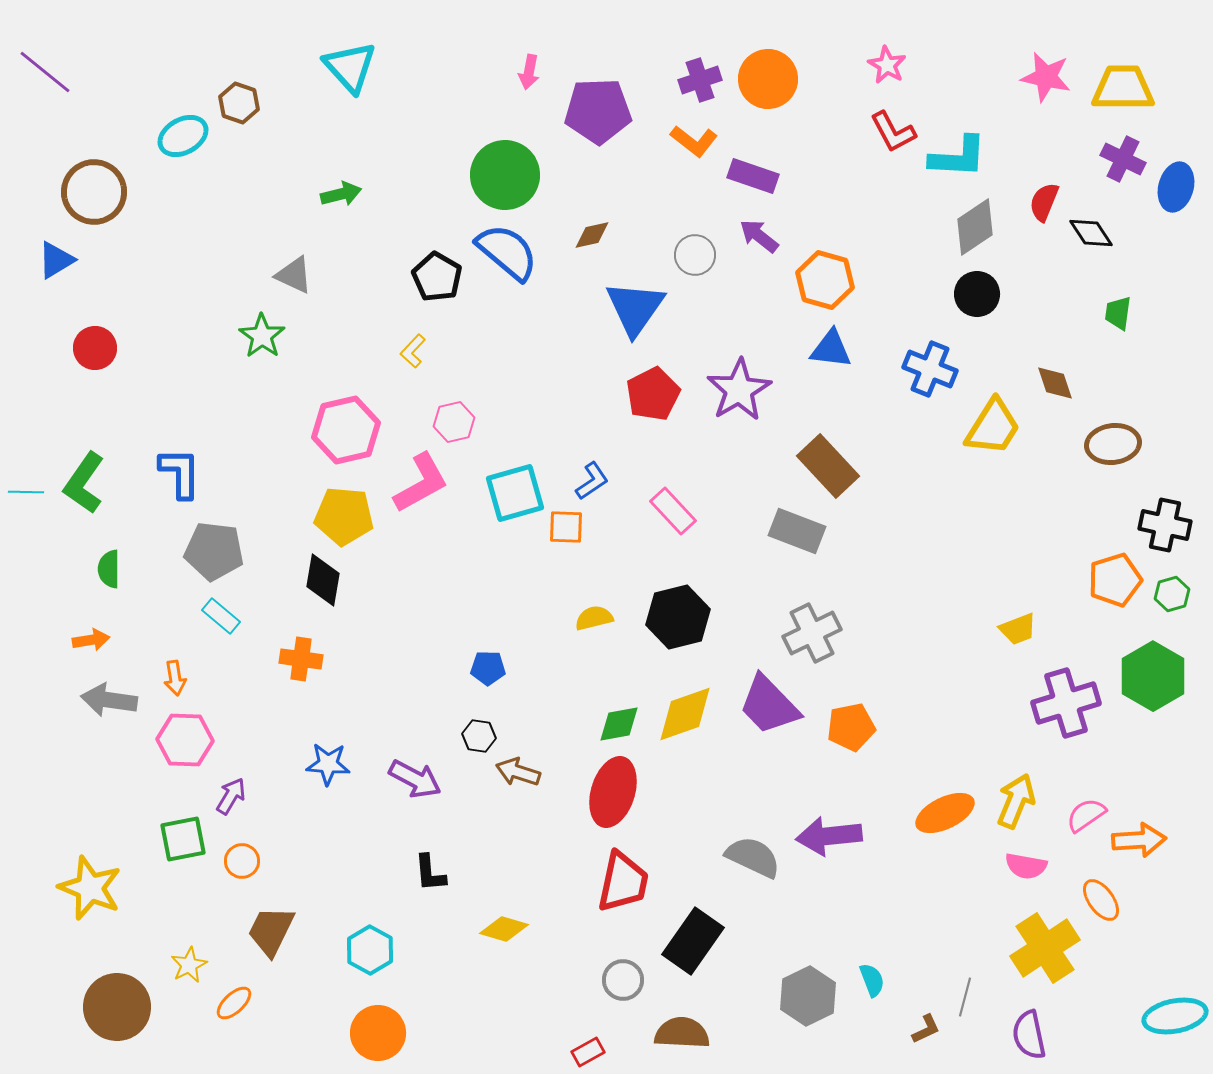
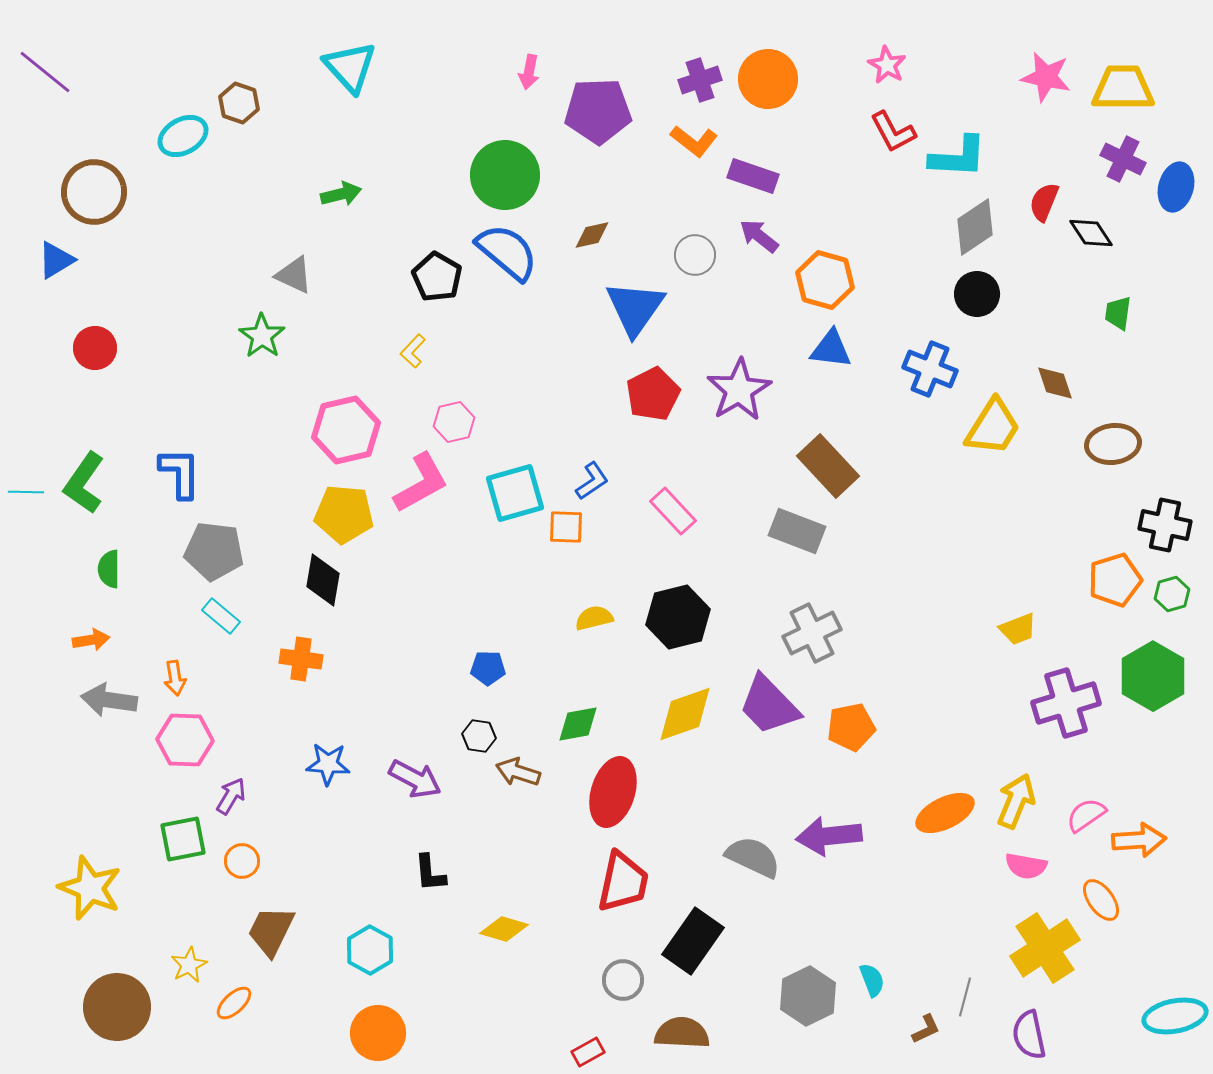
yellow pentagon at (344, 516): moved 2 px up
green diamond at (619, 724): moved 41 px left
